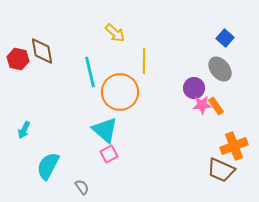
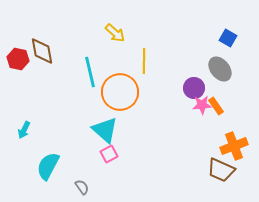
blue square: moved 3 px right; rotated 12 degrees counterclockwise
